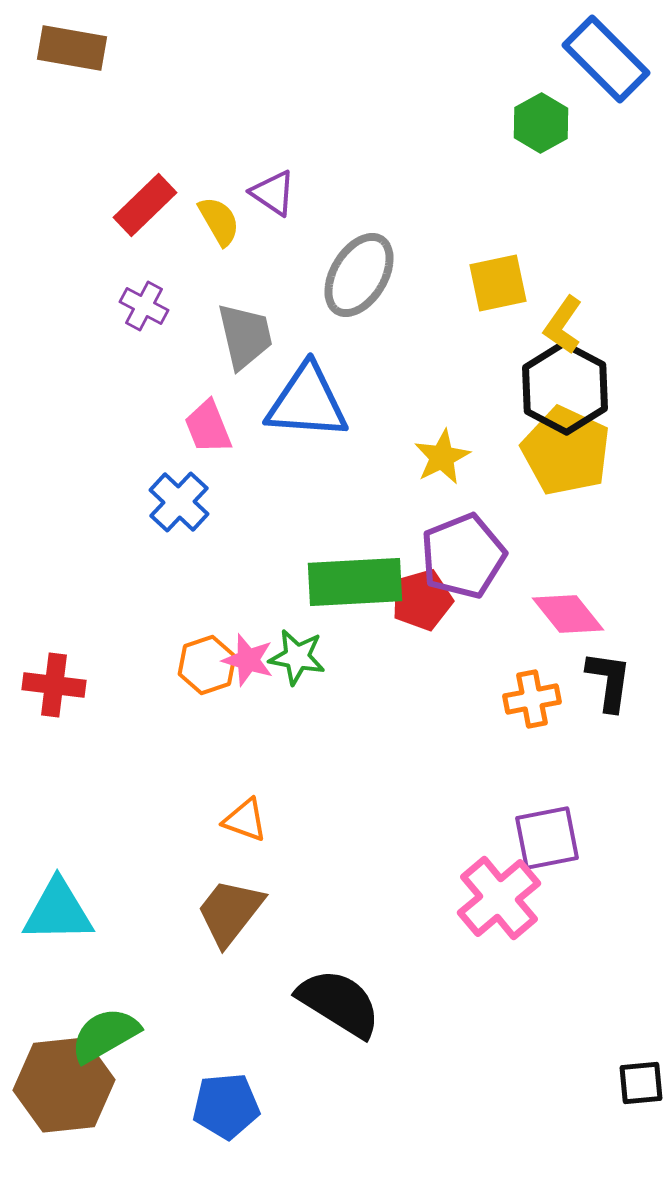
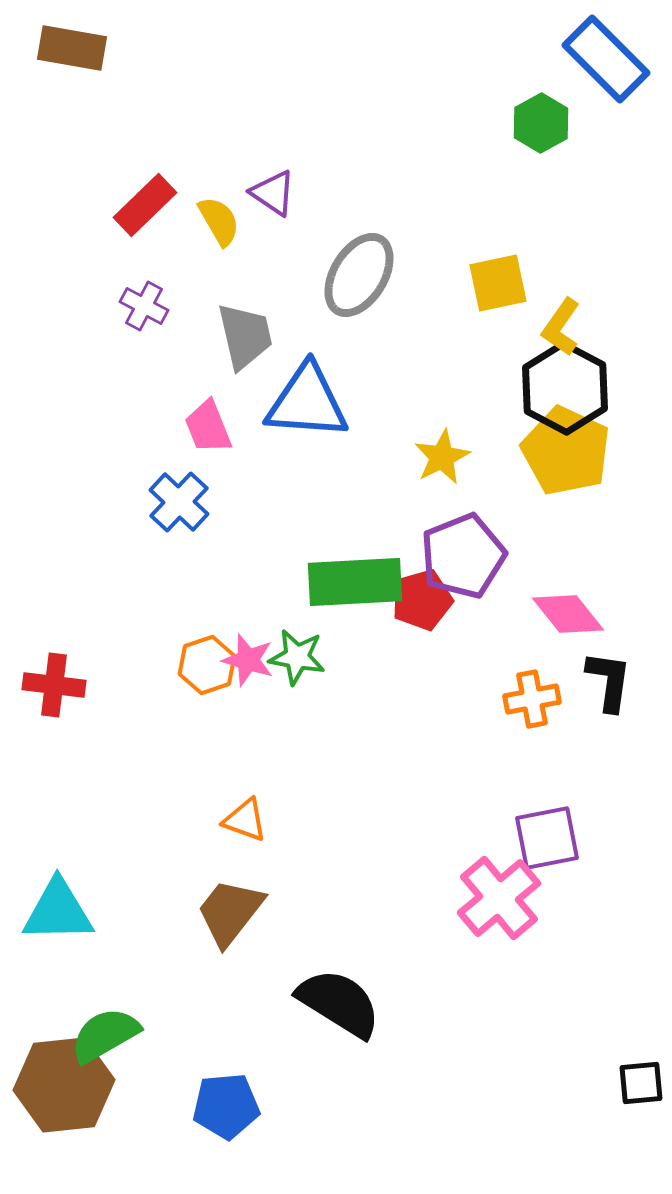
yellow L-shape: moved 2 px left, 2 px down
